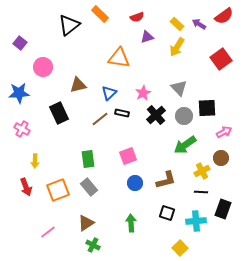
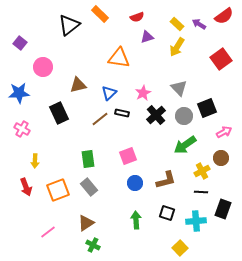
black square at (207, 108): rotated 18 degrees counterclockwise
green arrow at (131, 223): moved 5 px right, 3 px up
